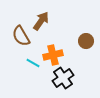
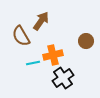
cyan line: rotated 40 degrees counterclockwise
